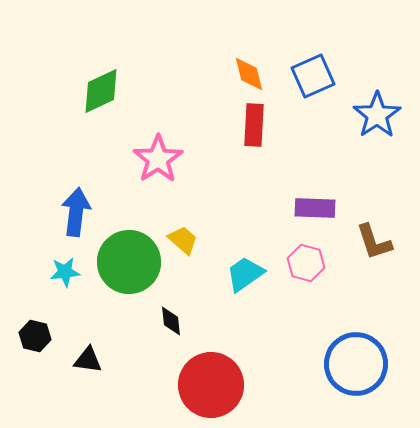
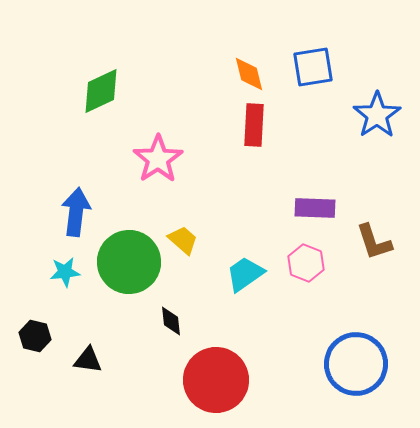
blue square: moved 9 px up; rotated 15 degrees clockwise
pink hexagon: rotated 6 degrees clockwise
red circle: moved 5 px right, 5 px up
